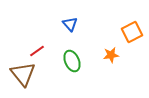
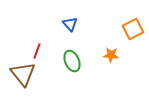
orange square: moved 1 px right, 3 px up
red line: rotated 35 degrees counterclockwise
orange star: rotated 14 degrees clockwise
